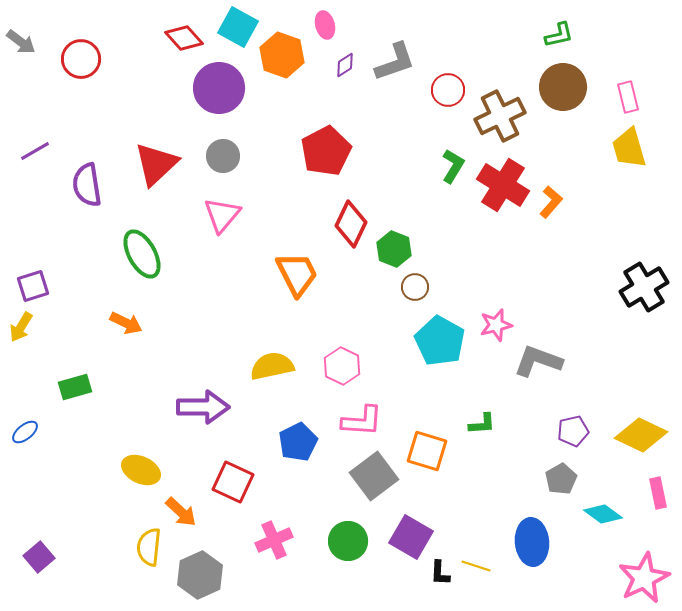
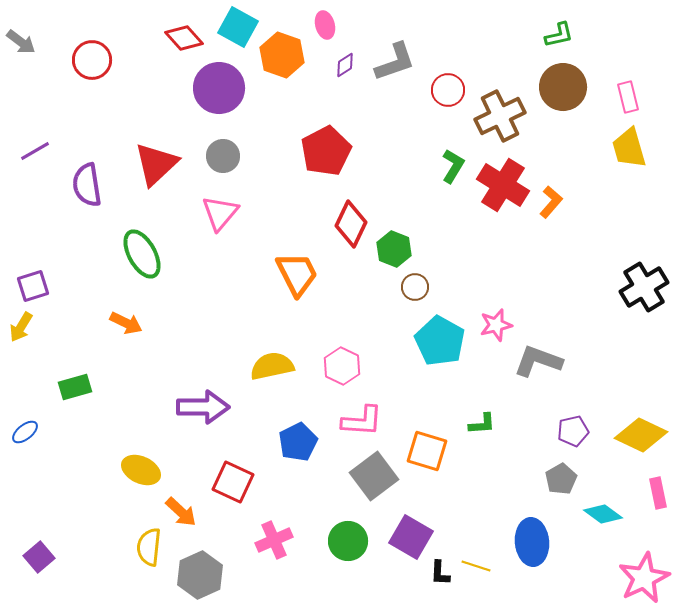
red circle at (81, 59): moved 11 px right, 1 px down
pink triangle at (222, 215): moved 2 px left, 2 px up
